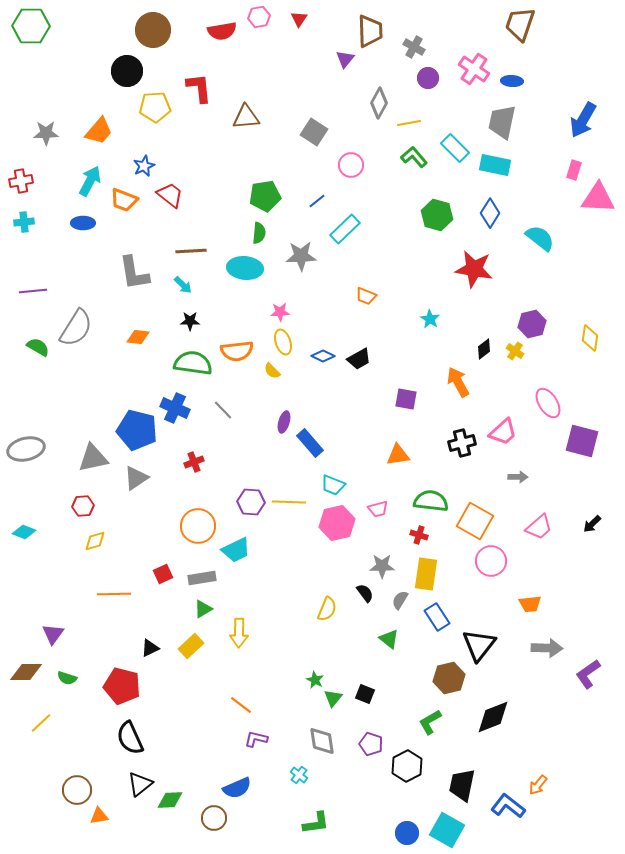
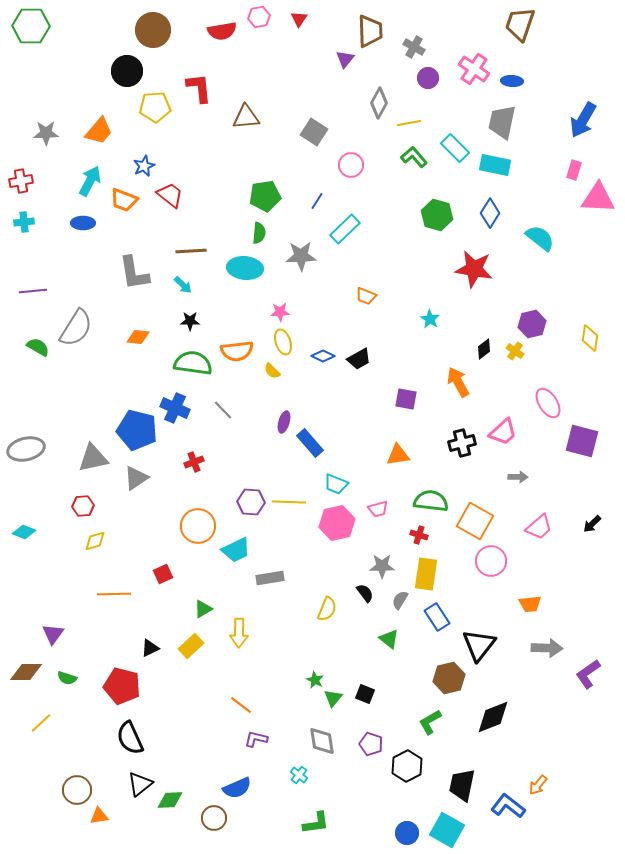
blue line at (317, 201): rotated 18 degrees counterclockwise
cyan trapezoid at (333, 485): moved 3 px right, 1 px up
gray rectangle at (202, 578): moved 68 px right
